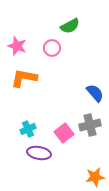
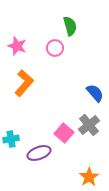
green semicircle: rotated 78 degrees counterclockwise
pink circle: moved 3 px right
orange L-shape: moved 5 px down; rotated 120 degrees clockwise
gray cross: moved 1 px left; rotated 25 degrees counterclockwise
cyan cross: moved 17 px left, 10 px down; rotated 14 degrees clockwise
pink square: rotated 12 degrees counterclockwise
purple ellipse: rotated 30 degrees counterclockwise
orange star: moved 6 px left; rotated 24 degrees counterclockwise
